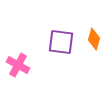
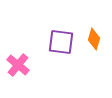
pink cross: rotated 10 degrees clockwise
